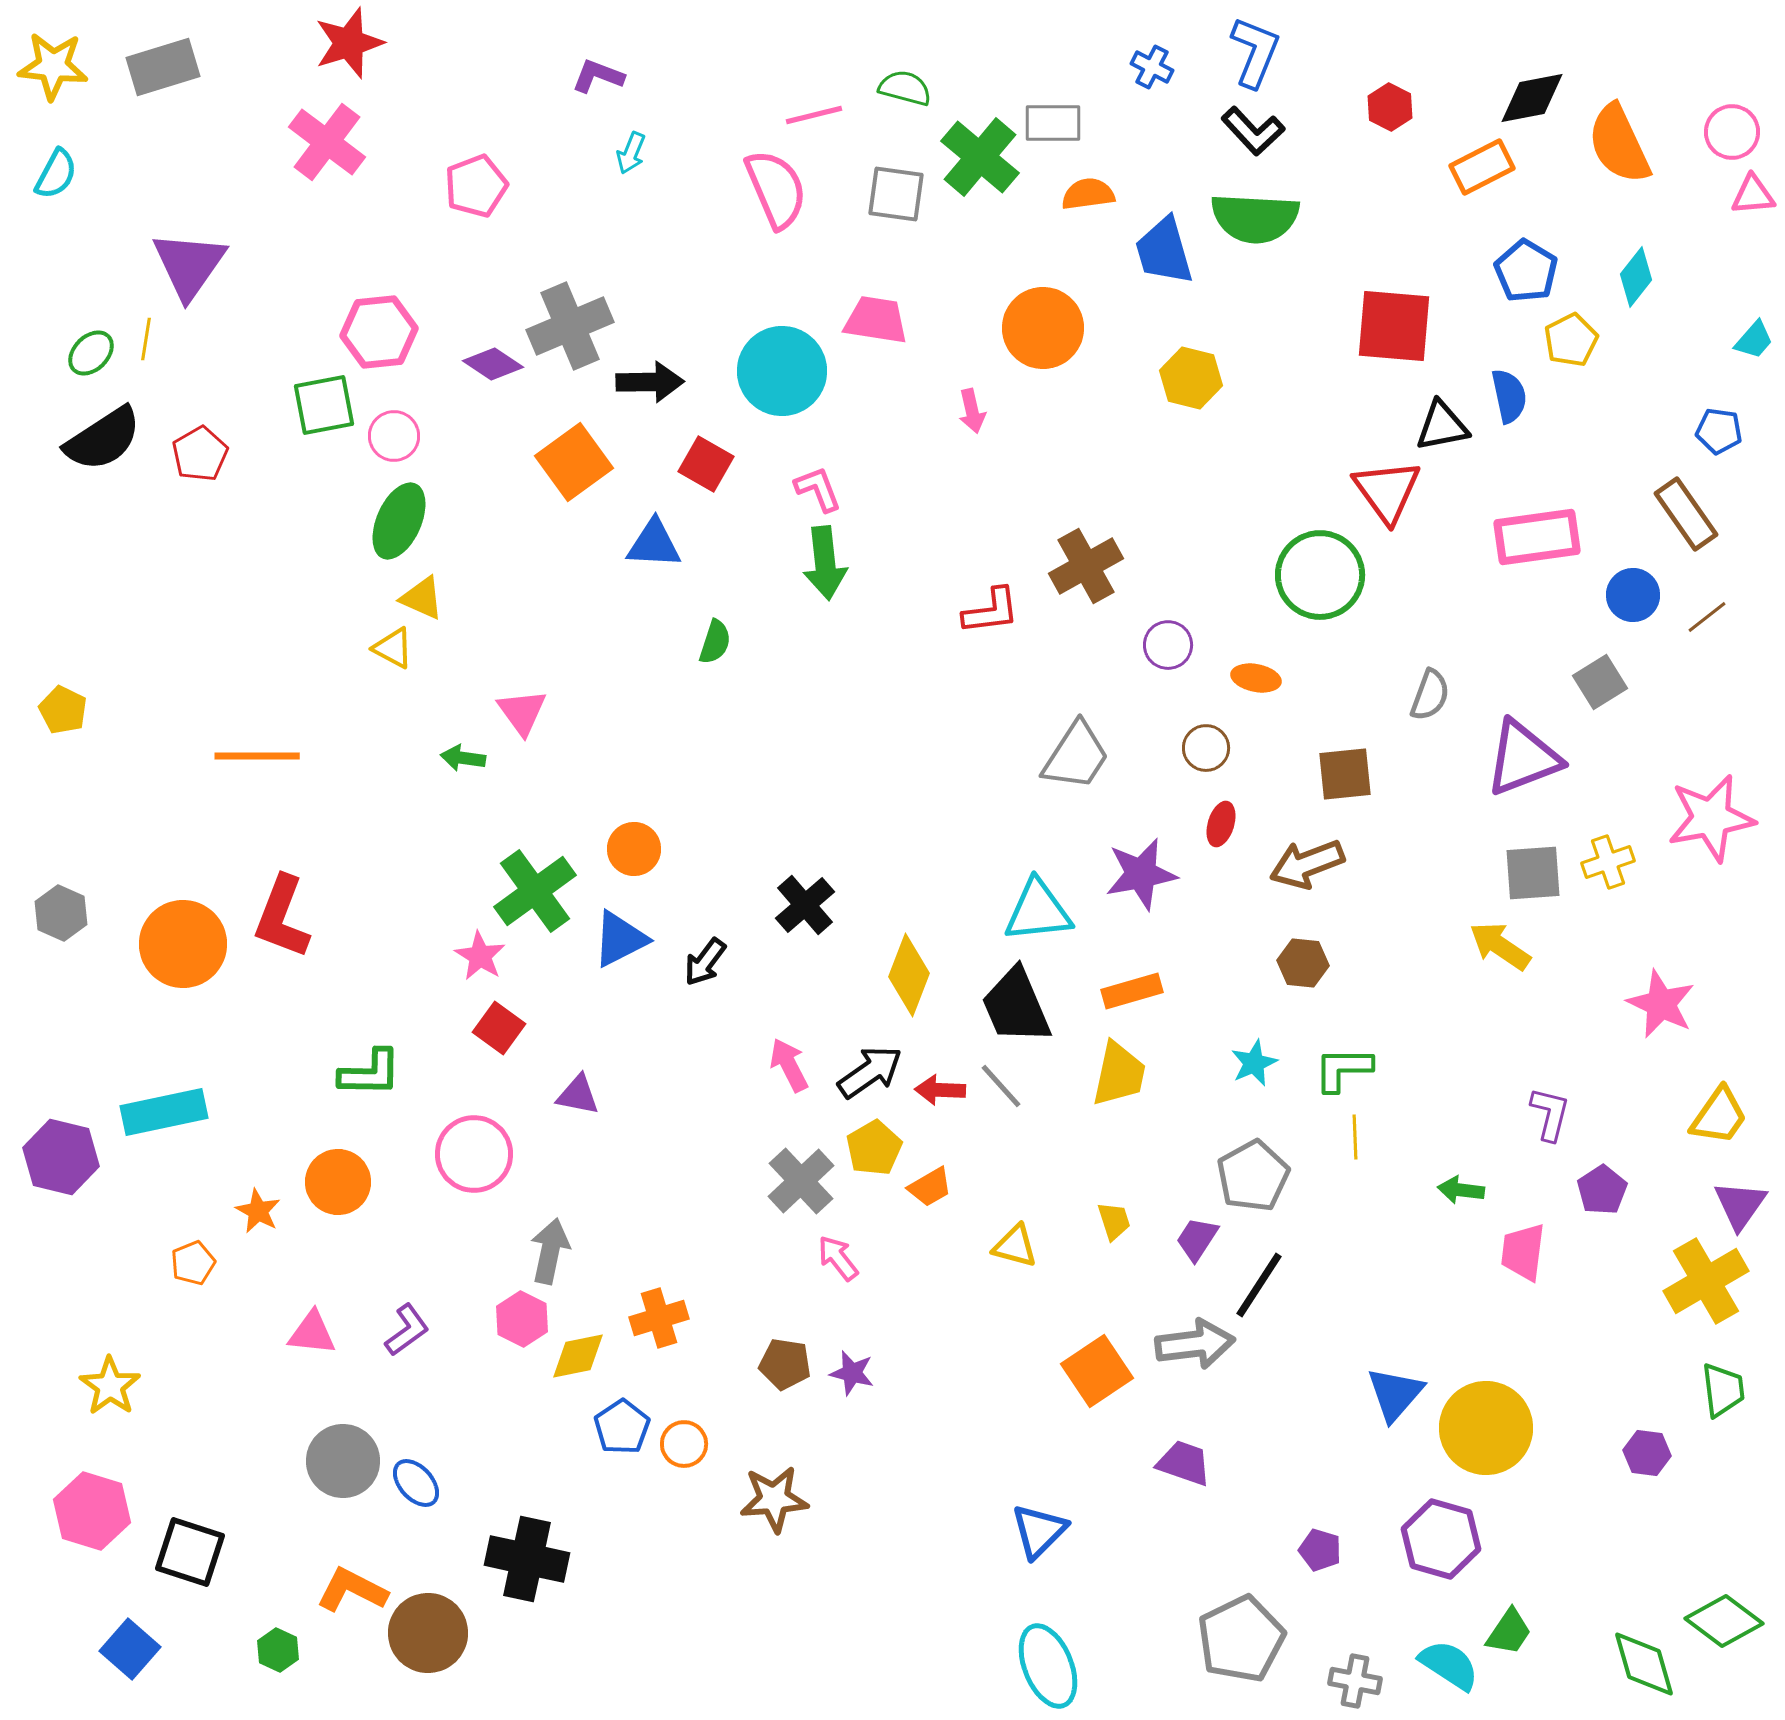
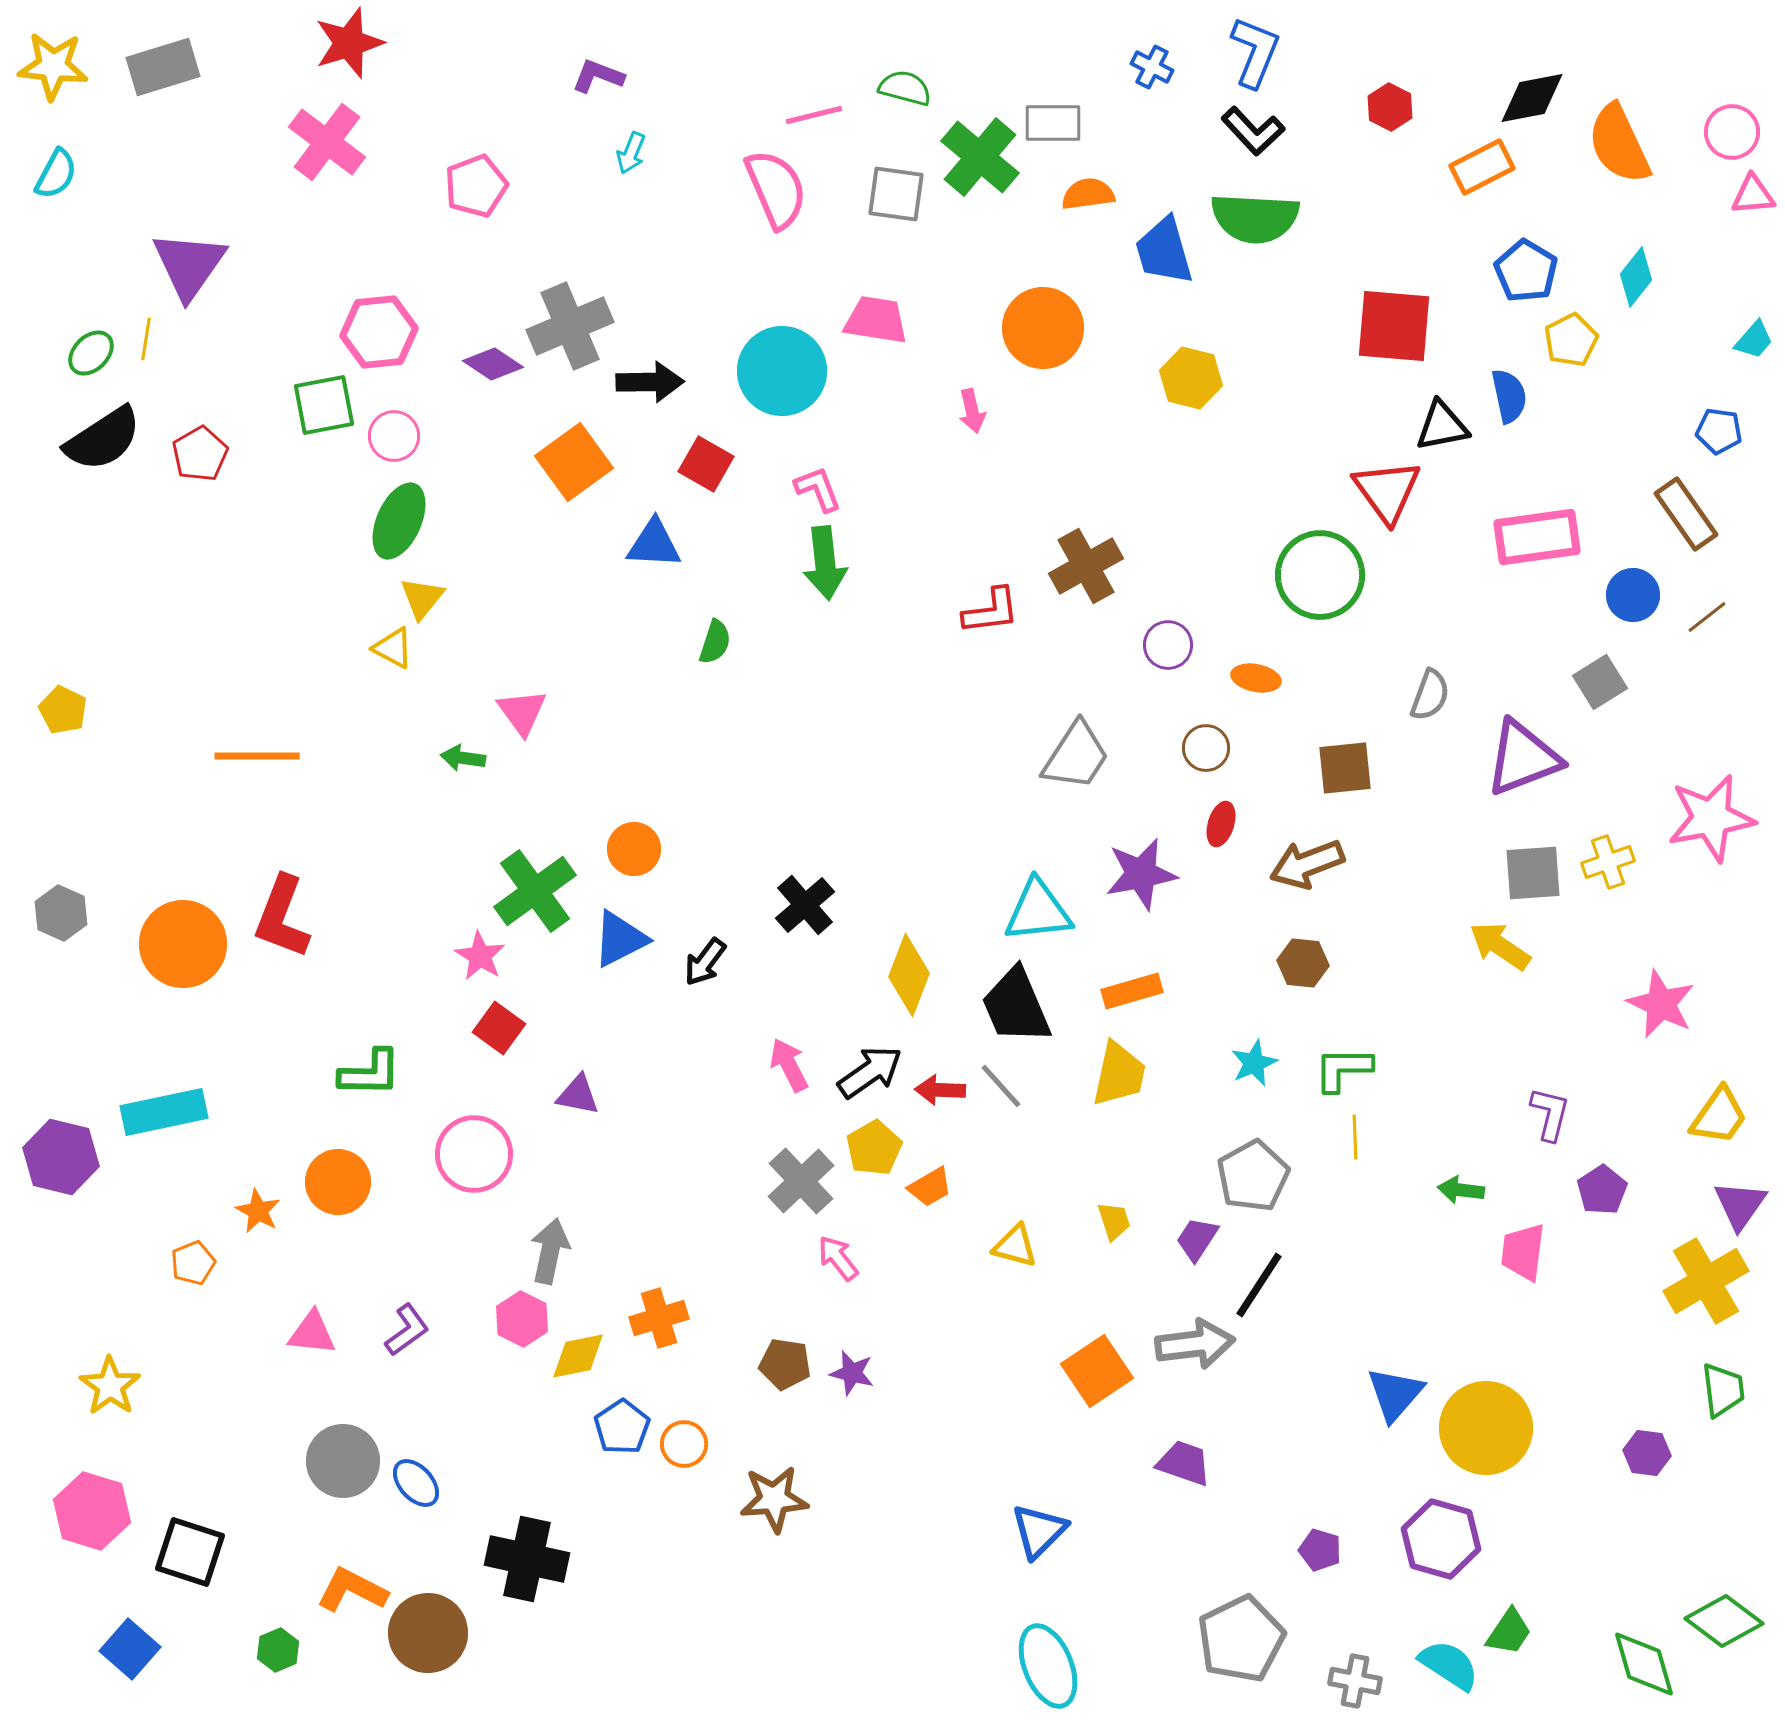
yellow triangle at (422, 598): rotated 45 degrees clockwise
brown square at (1345, 774): moved 6 px up
green hexagon at (278, 1650): rotated 12 degrees clockwise
